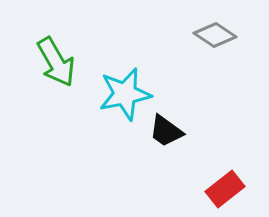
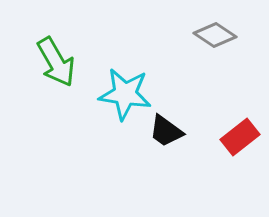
cyan star: rotated 20 degrees clockwise
red rectangle: moved 15 px right, 52 px up
